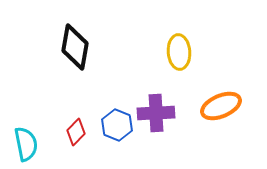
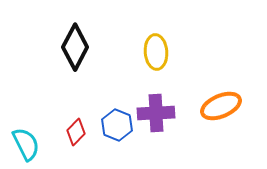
black diamond: rotated 18 degrees clockwise
yellow ellipse: moved 23 px left
cyan semicircle: rotated 16 degrees counterclockwise
